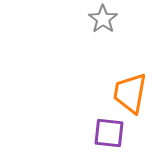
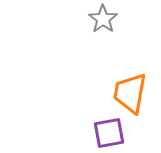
purple square: rotated 16 degrees counterclockwise
